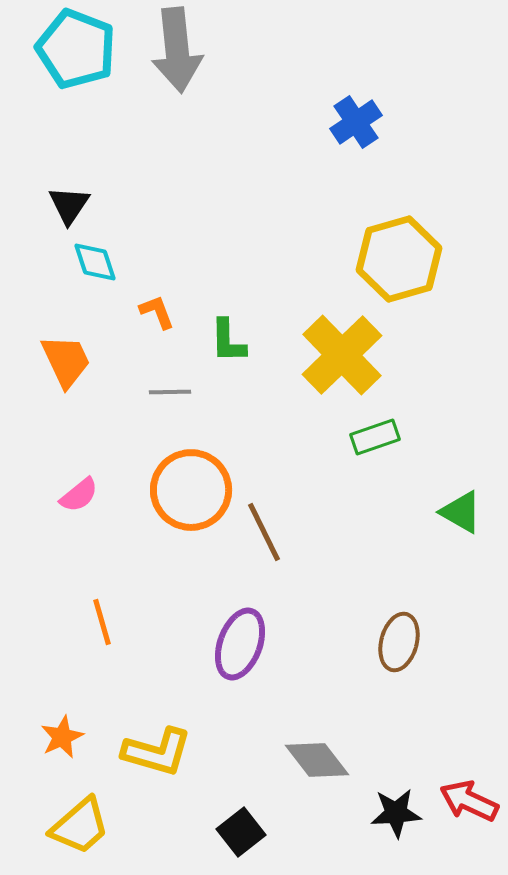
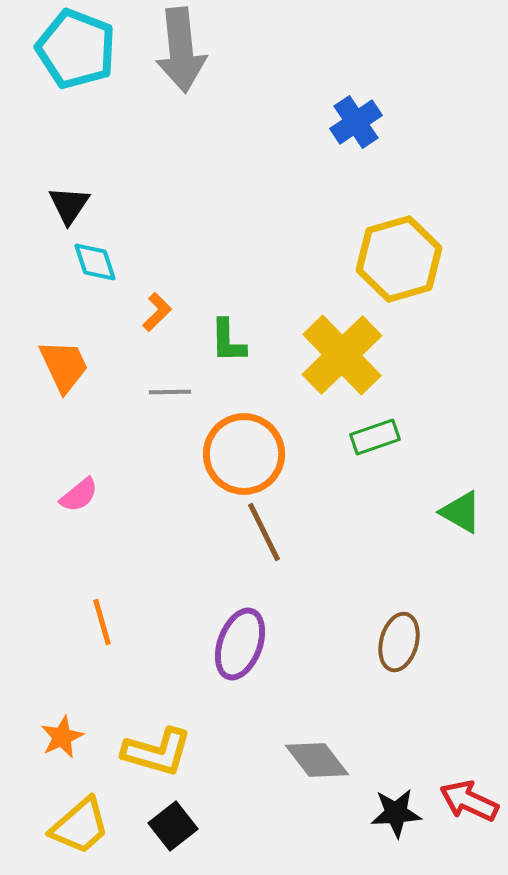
gray arrow: moved 4 px right
orange L-shape: rotated 66 degrees clockwise
orange trapezoid: moved 2 px left, 5 px down
orange circle: moved 53 px right, 36 px up
black square: moved 68 px left, 6 px up
